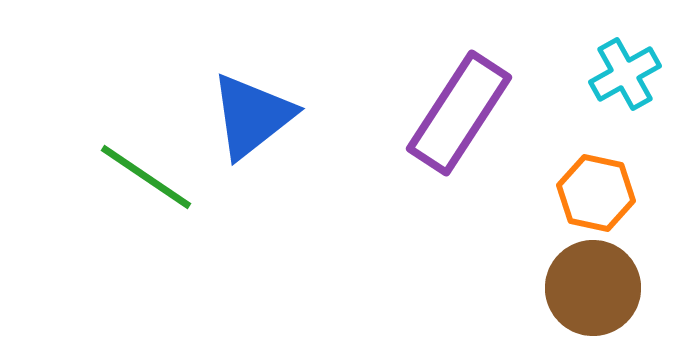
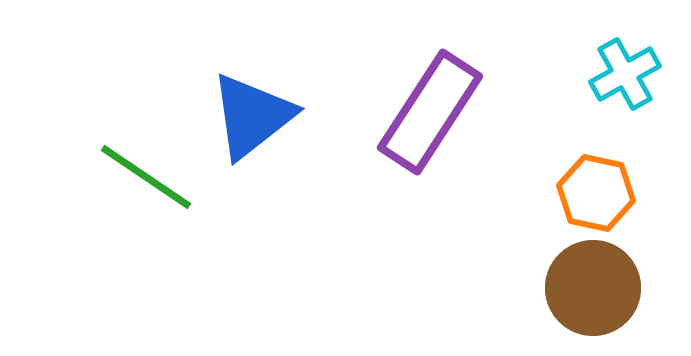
purple rectangle: moved 29 px left, 1 px up
